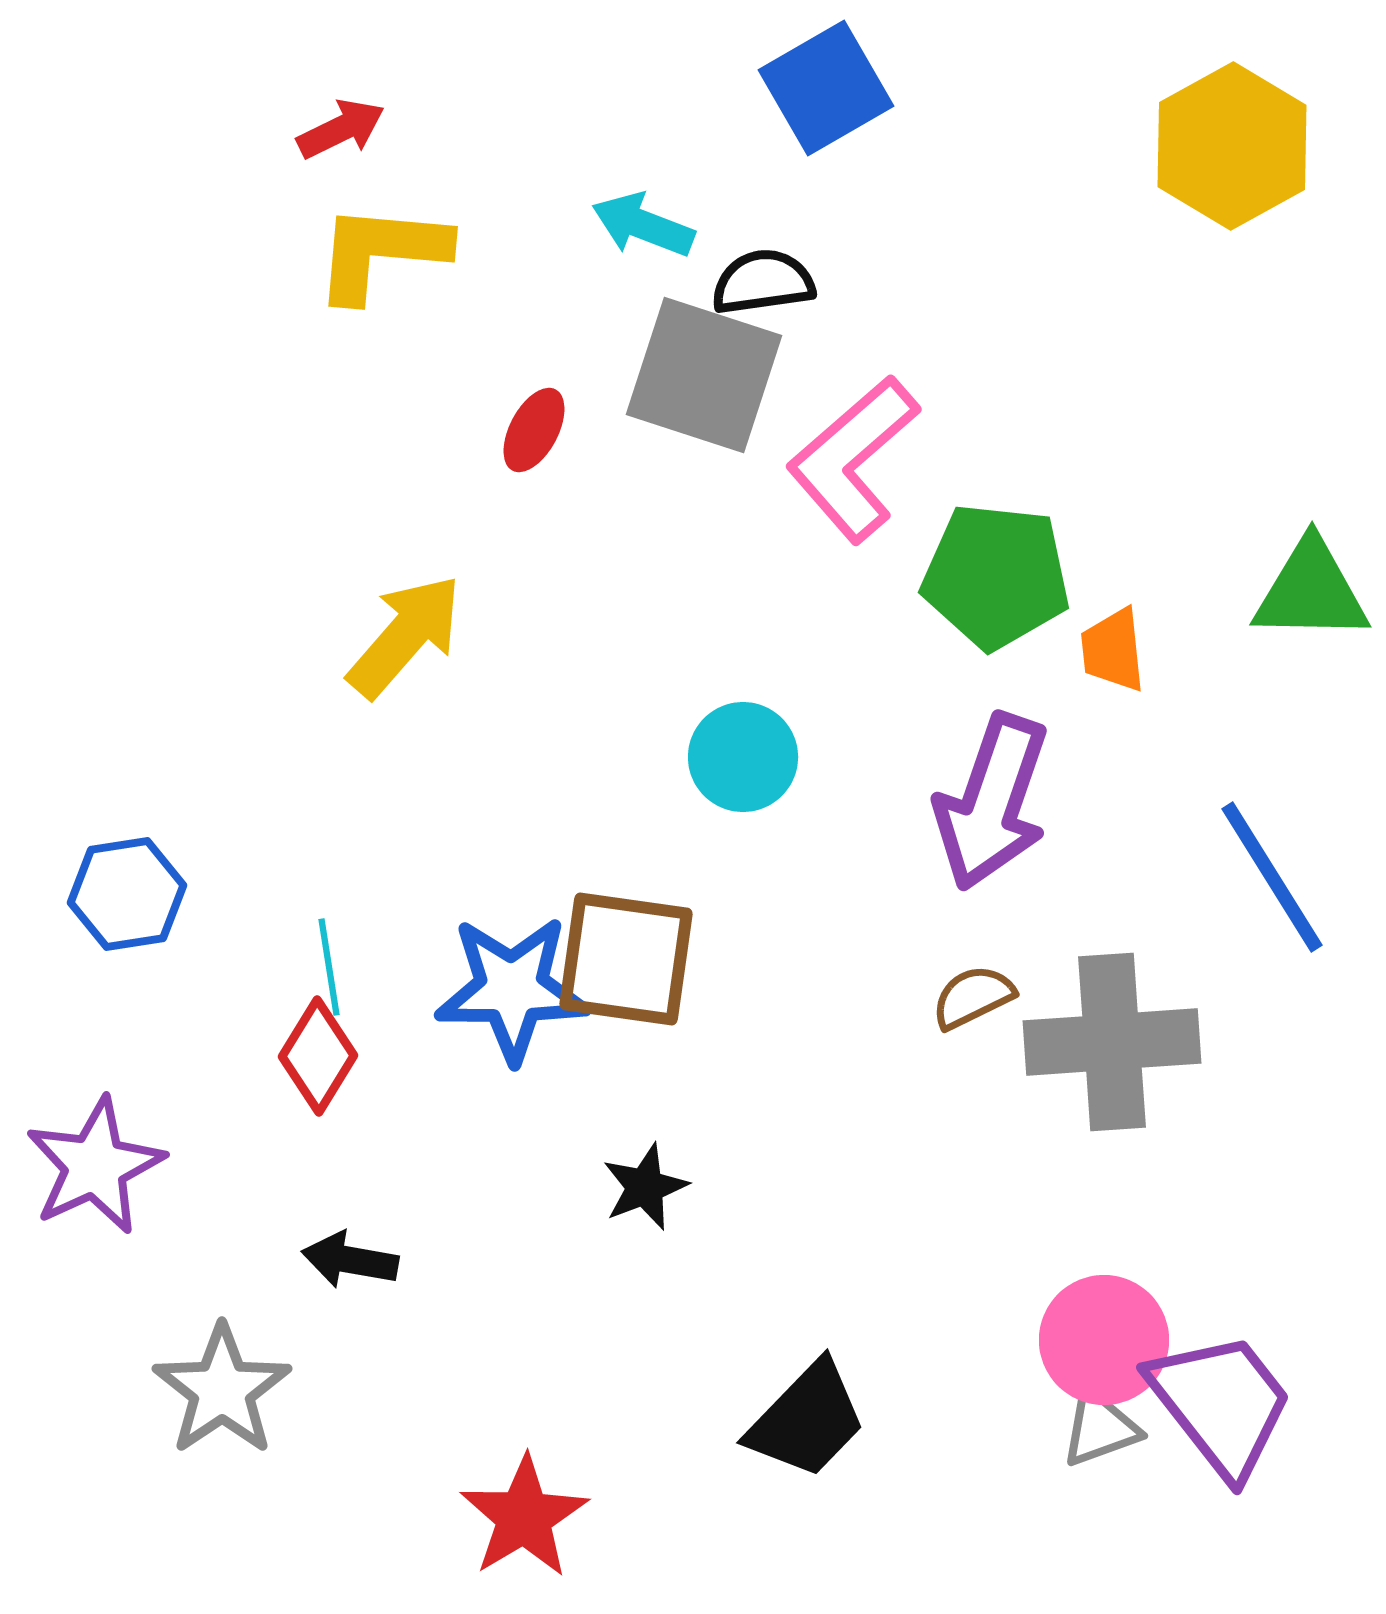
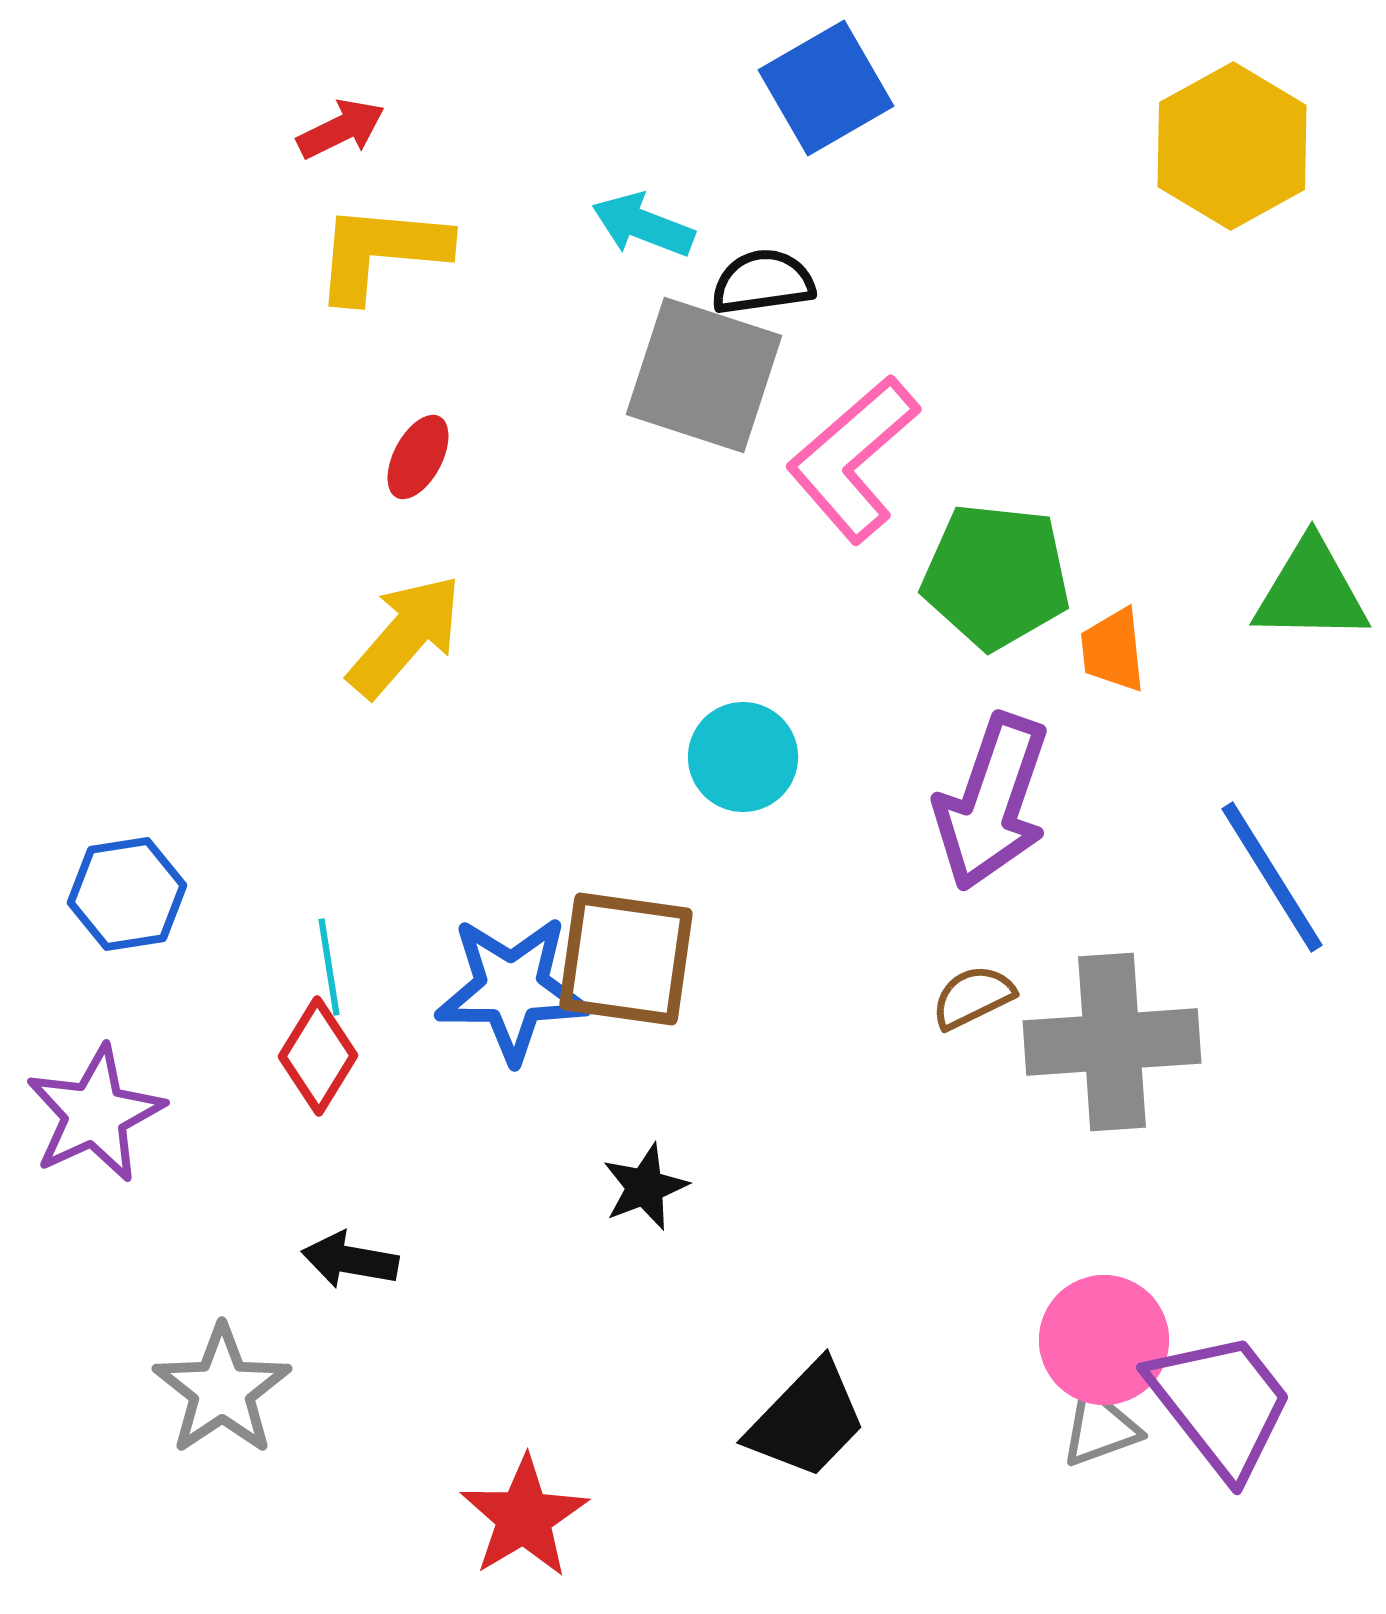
red ellipse: moved 116 px left, 27 px down
purple star: moved 52 px up
